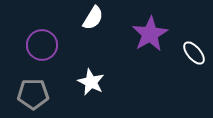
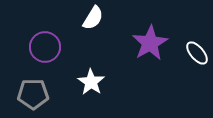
purple star: moved 9 px down
purple circle: moved 3 px right, 2 px down
white ellipse: moved 3 px right
white star: rotated 8 degrees clockwise
